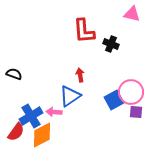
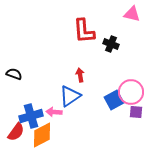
blue cross: rotated 15 degrees clockwise
